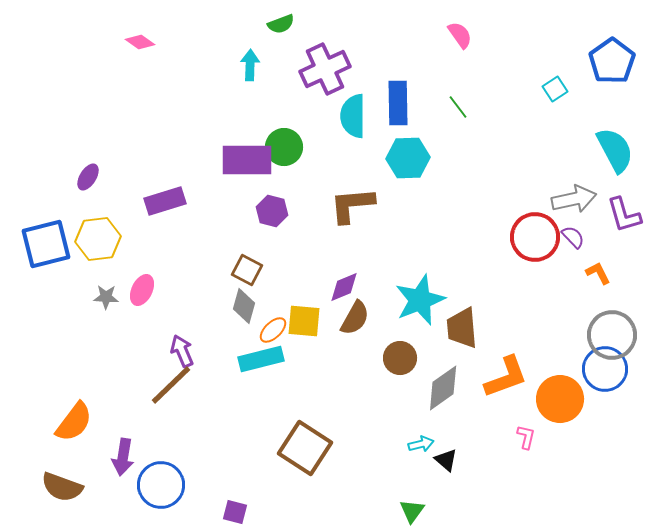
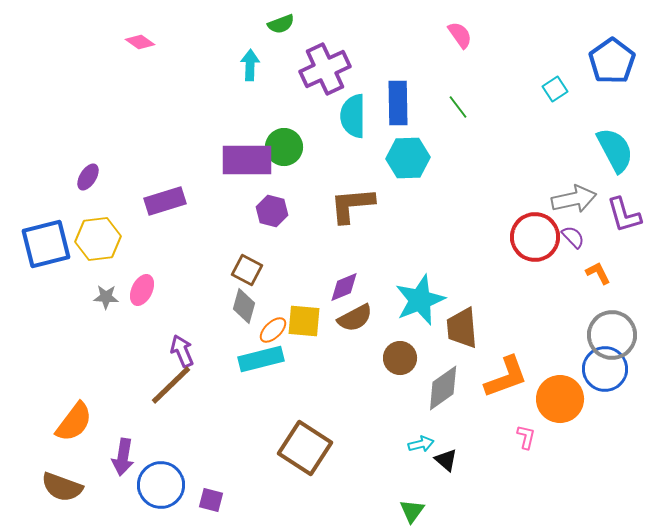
brown semicircle at (355, 318): rotated 33 degrees clockwise
purple square at (235, 512): moved 24 px left, 12 px up
